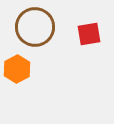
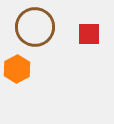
red square: rotated 10 degrees clockwise
